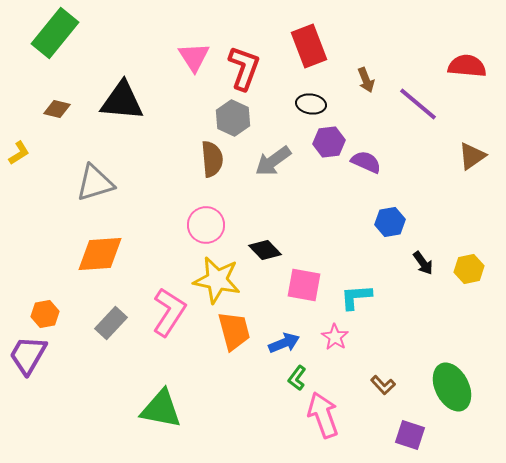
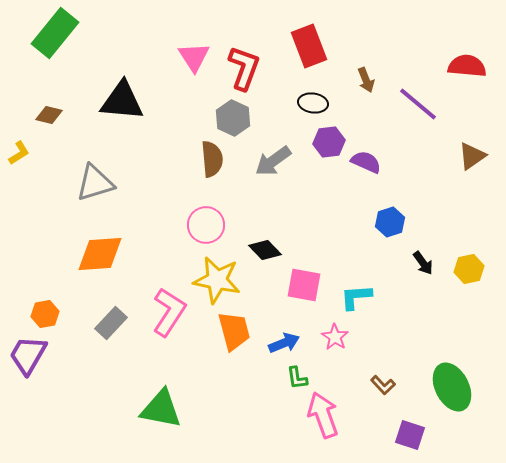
black ellipse: moved 2 px right, 1 px up
brown diamond: moved 8 px left, 6 px down
blue hexagon: rotated 8 degrees counterclockwise
green L-shape: rotated 45 degrees counterclockwise
